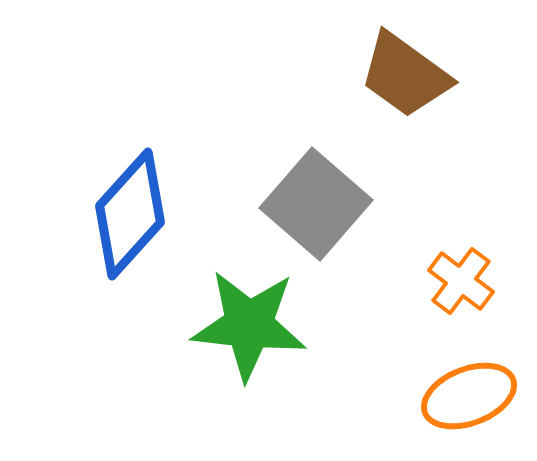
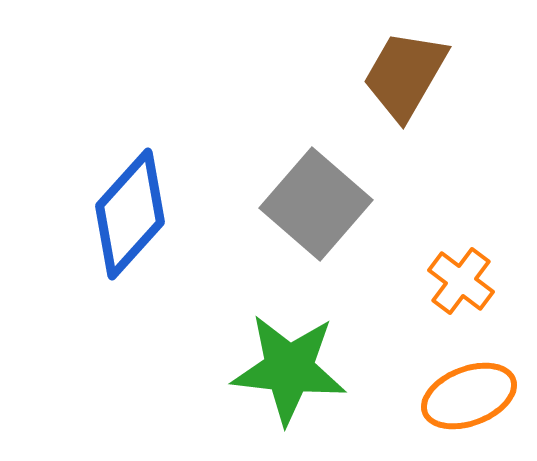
brown trapezoid: rotated 84 degrees clockwise
green star: moved 40 px right, 44 px down
